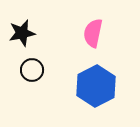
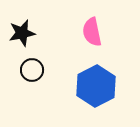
pink semicircle: moved 1 px left, 1 px up; rotated 24 degrees counterclockwise
